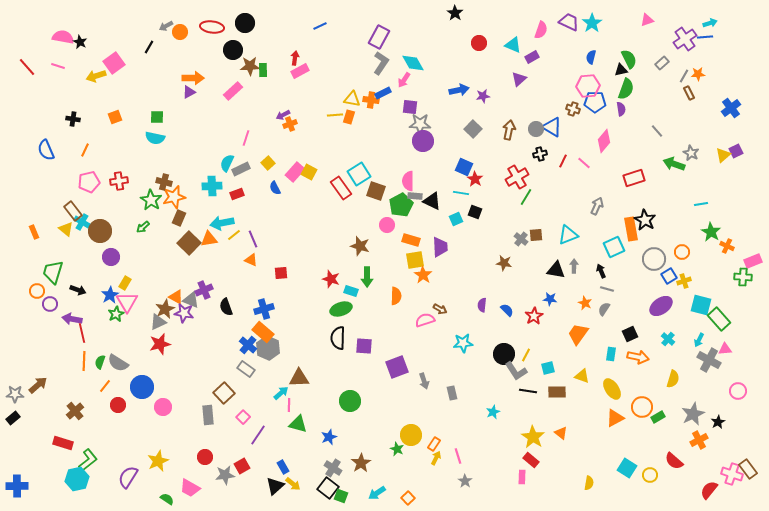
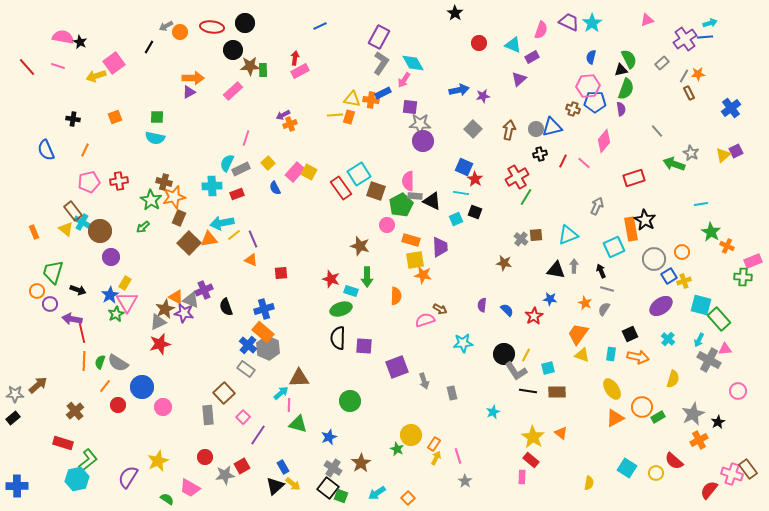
blue triangle at (552, 127): rotated 45 degrees counterclockwise
orange star at (423, 275): rotated 24 degrees counterclockwise
yellow triangle at (582, 376): moved 21 px up
yellow circle at (650, 475): moved 6 px right, 2 px up
